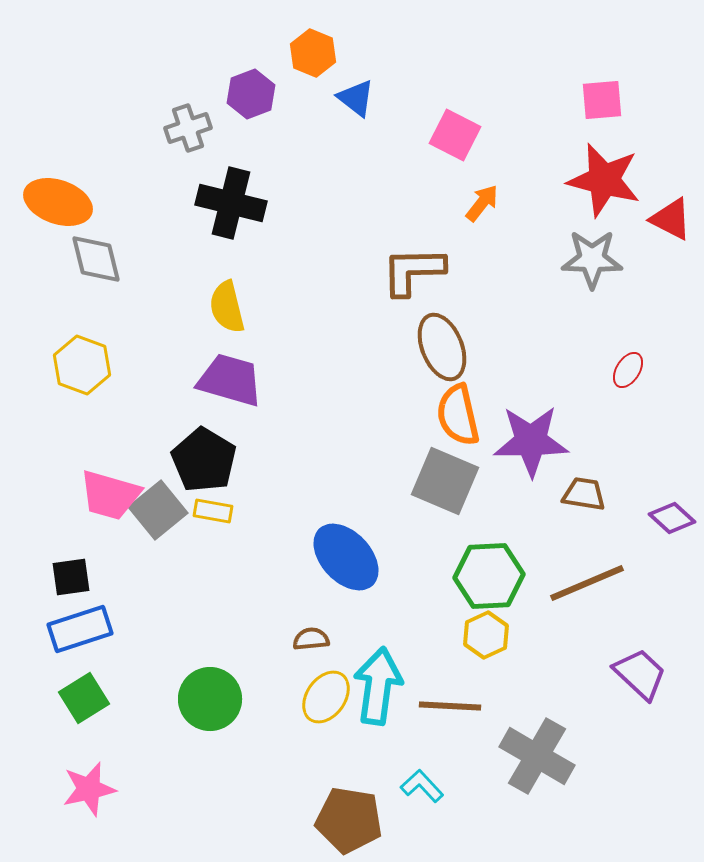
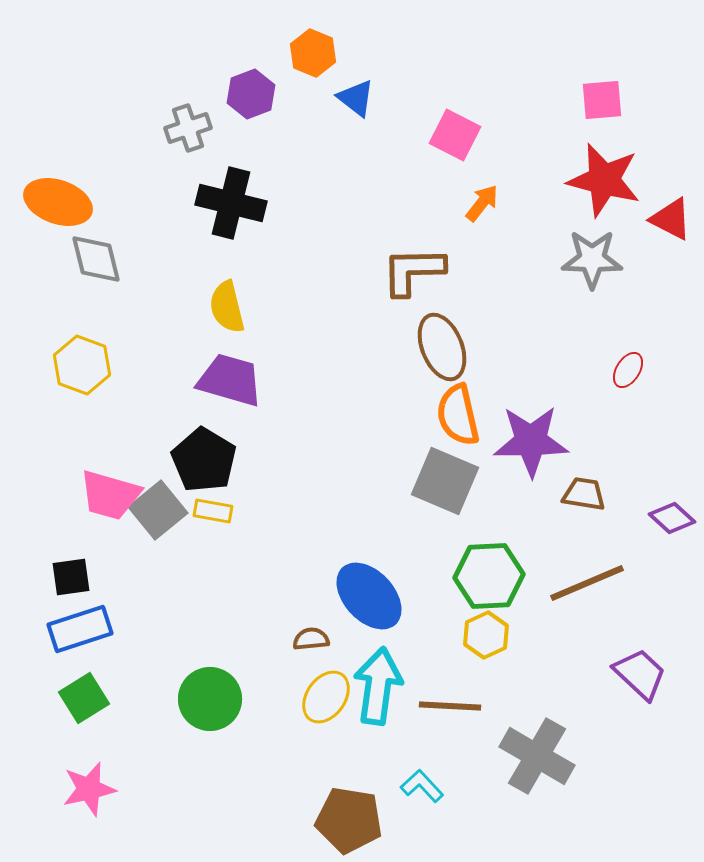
blue ellipse at (346, 557): moved 23 px right, 39 px down
